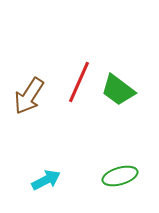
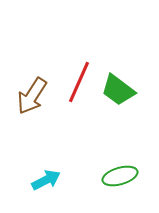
brown arrow: moved 3 px right
